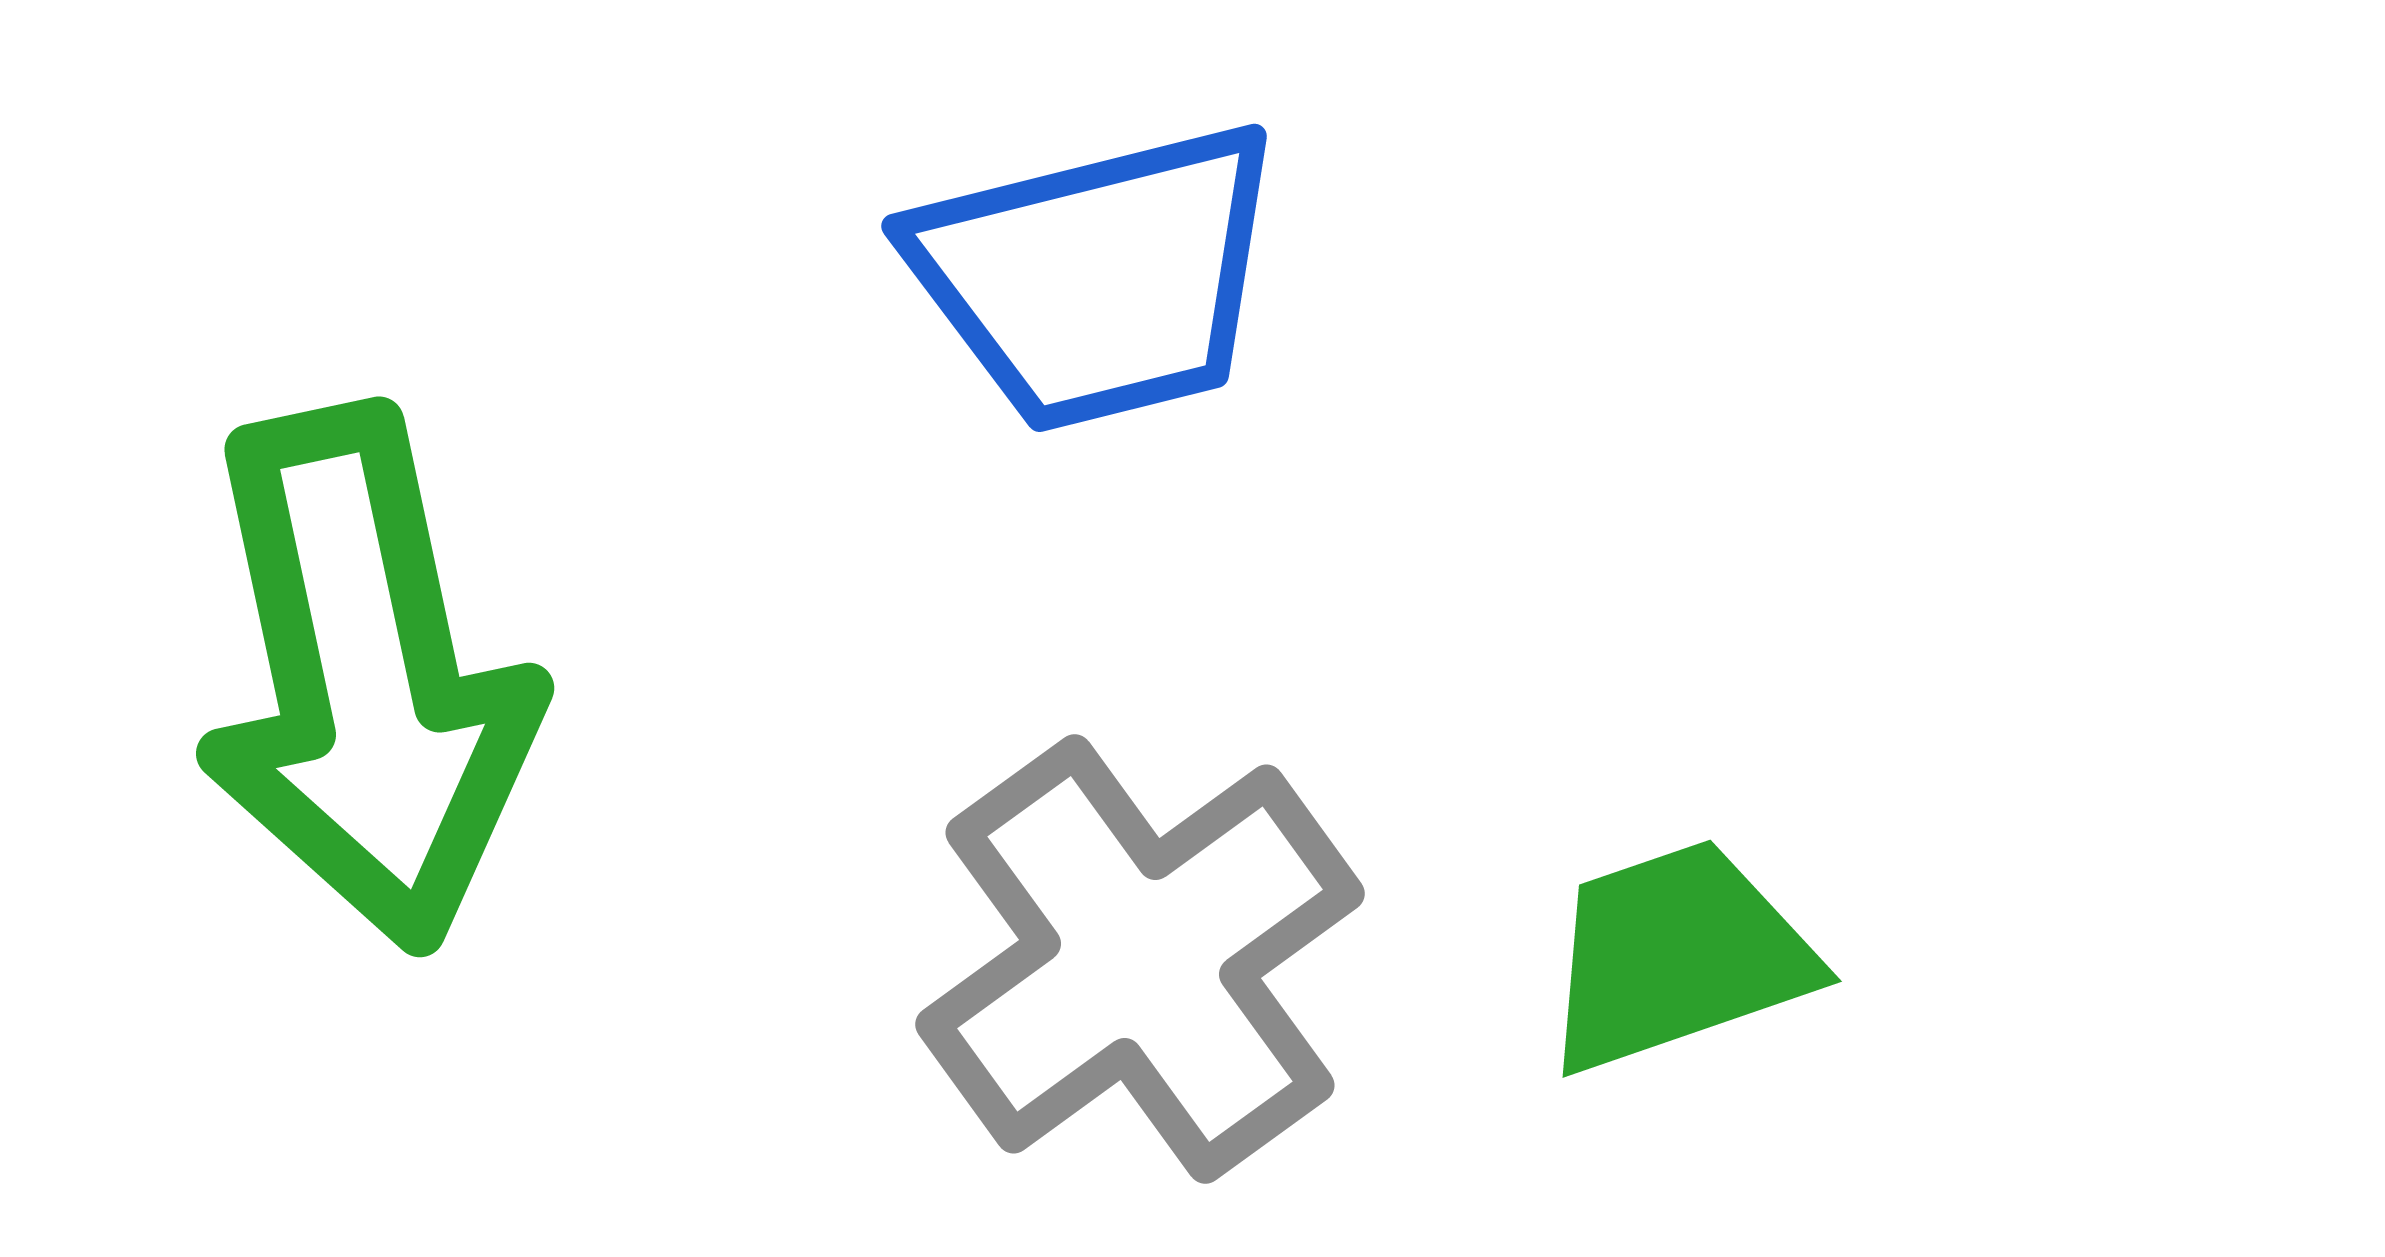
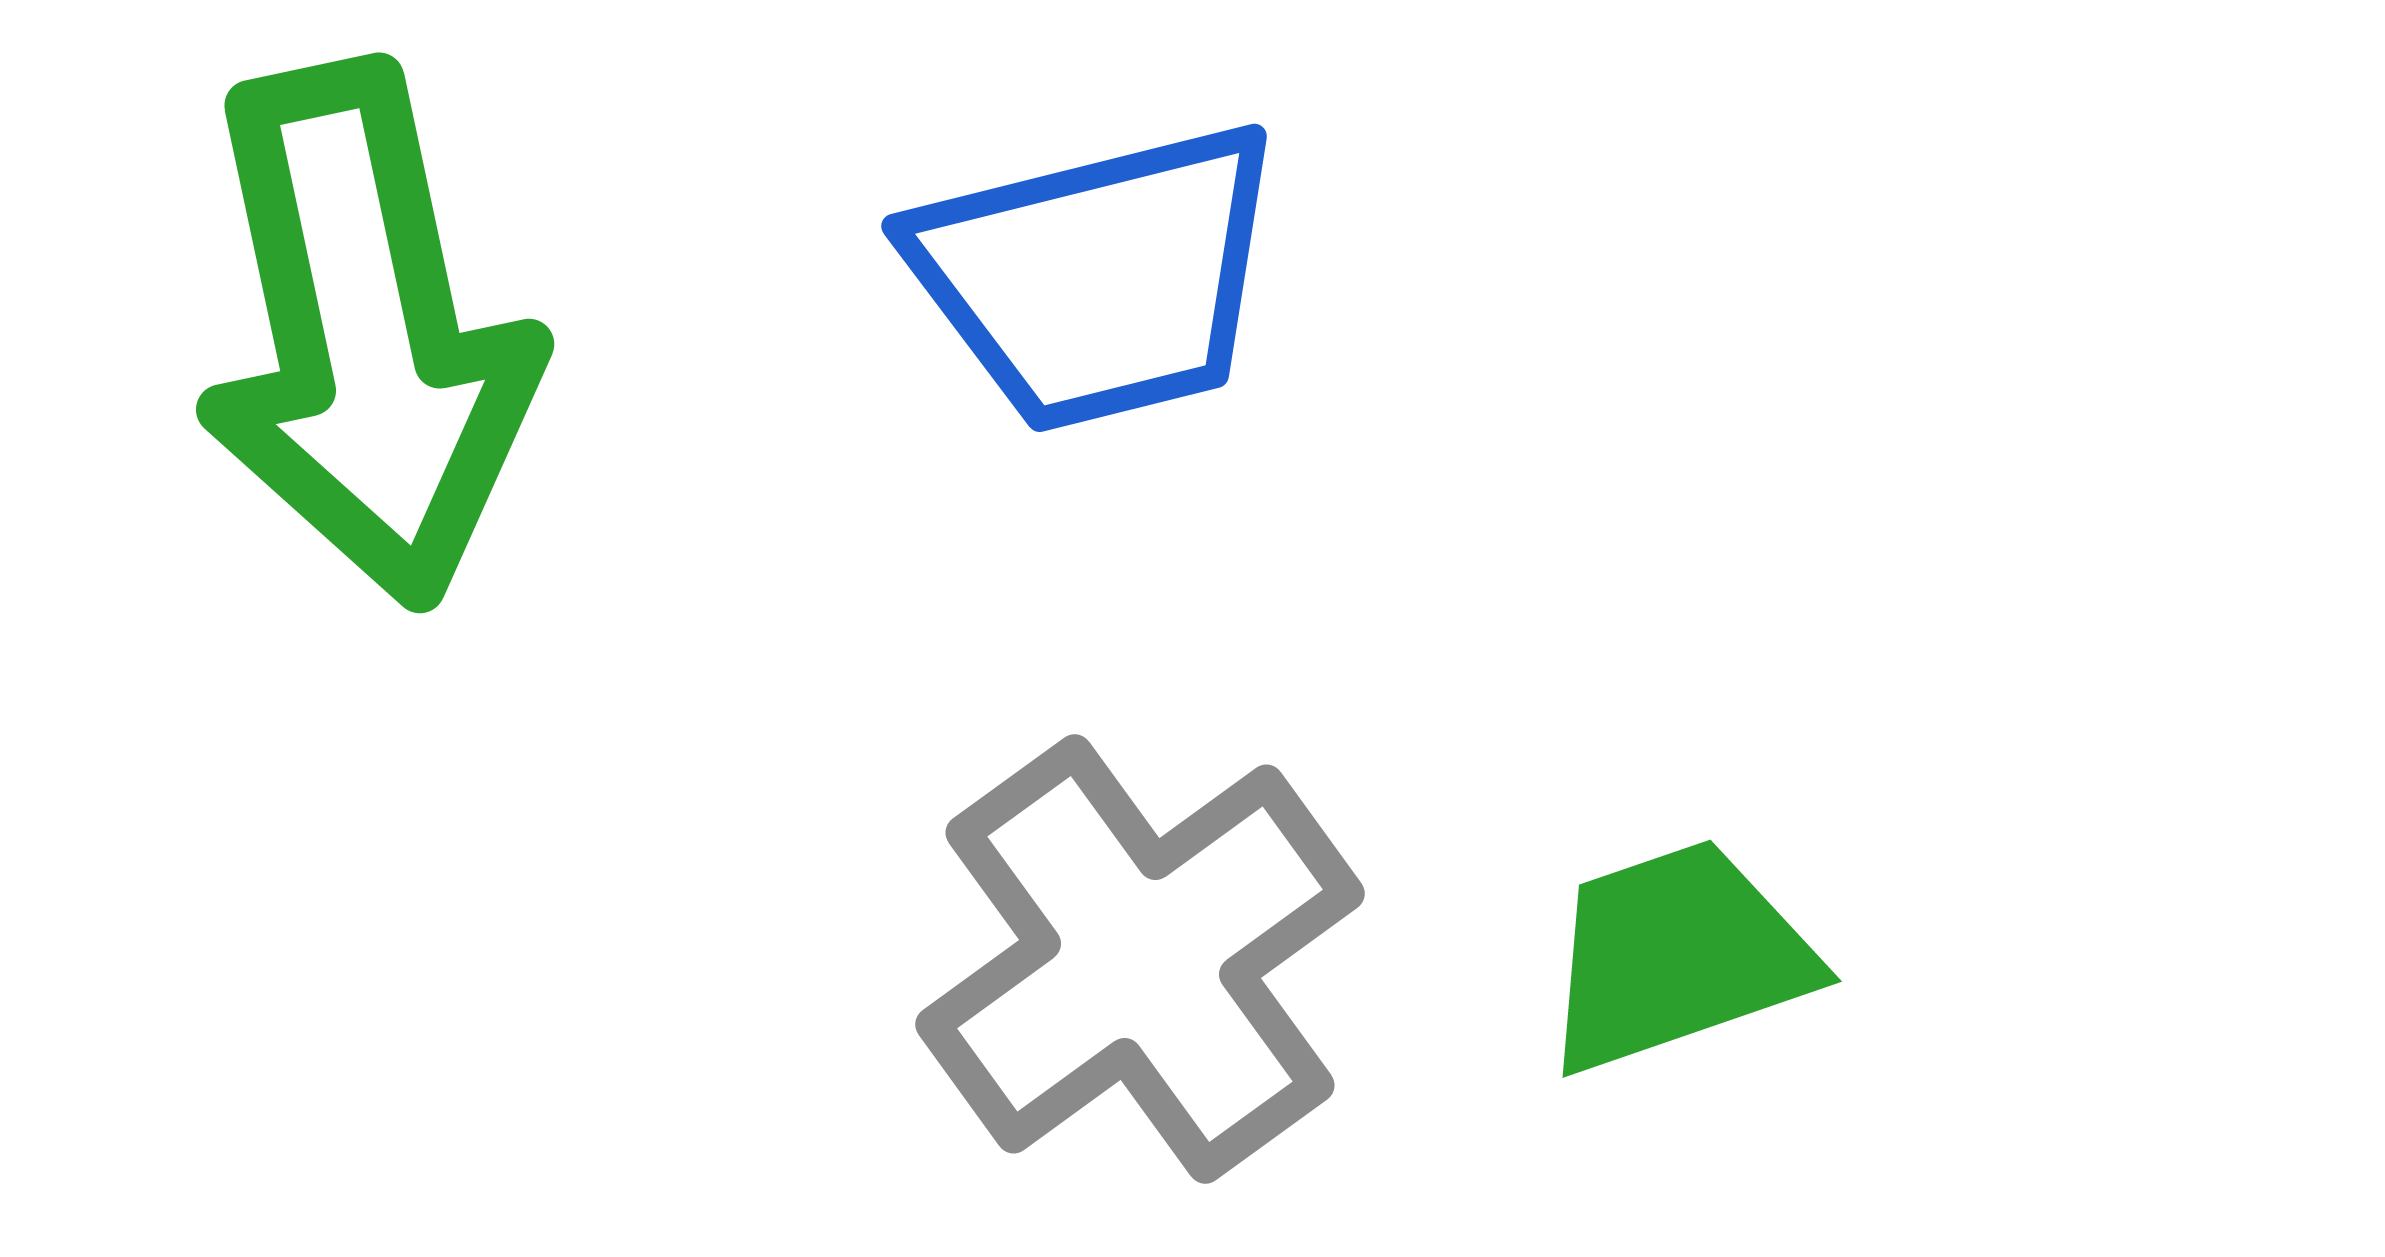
green arrow: moved 344 px up
